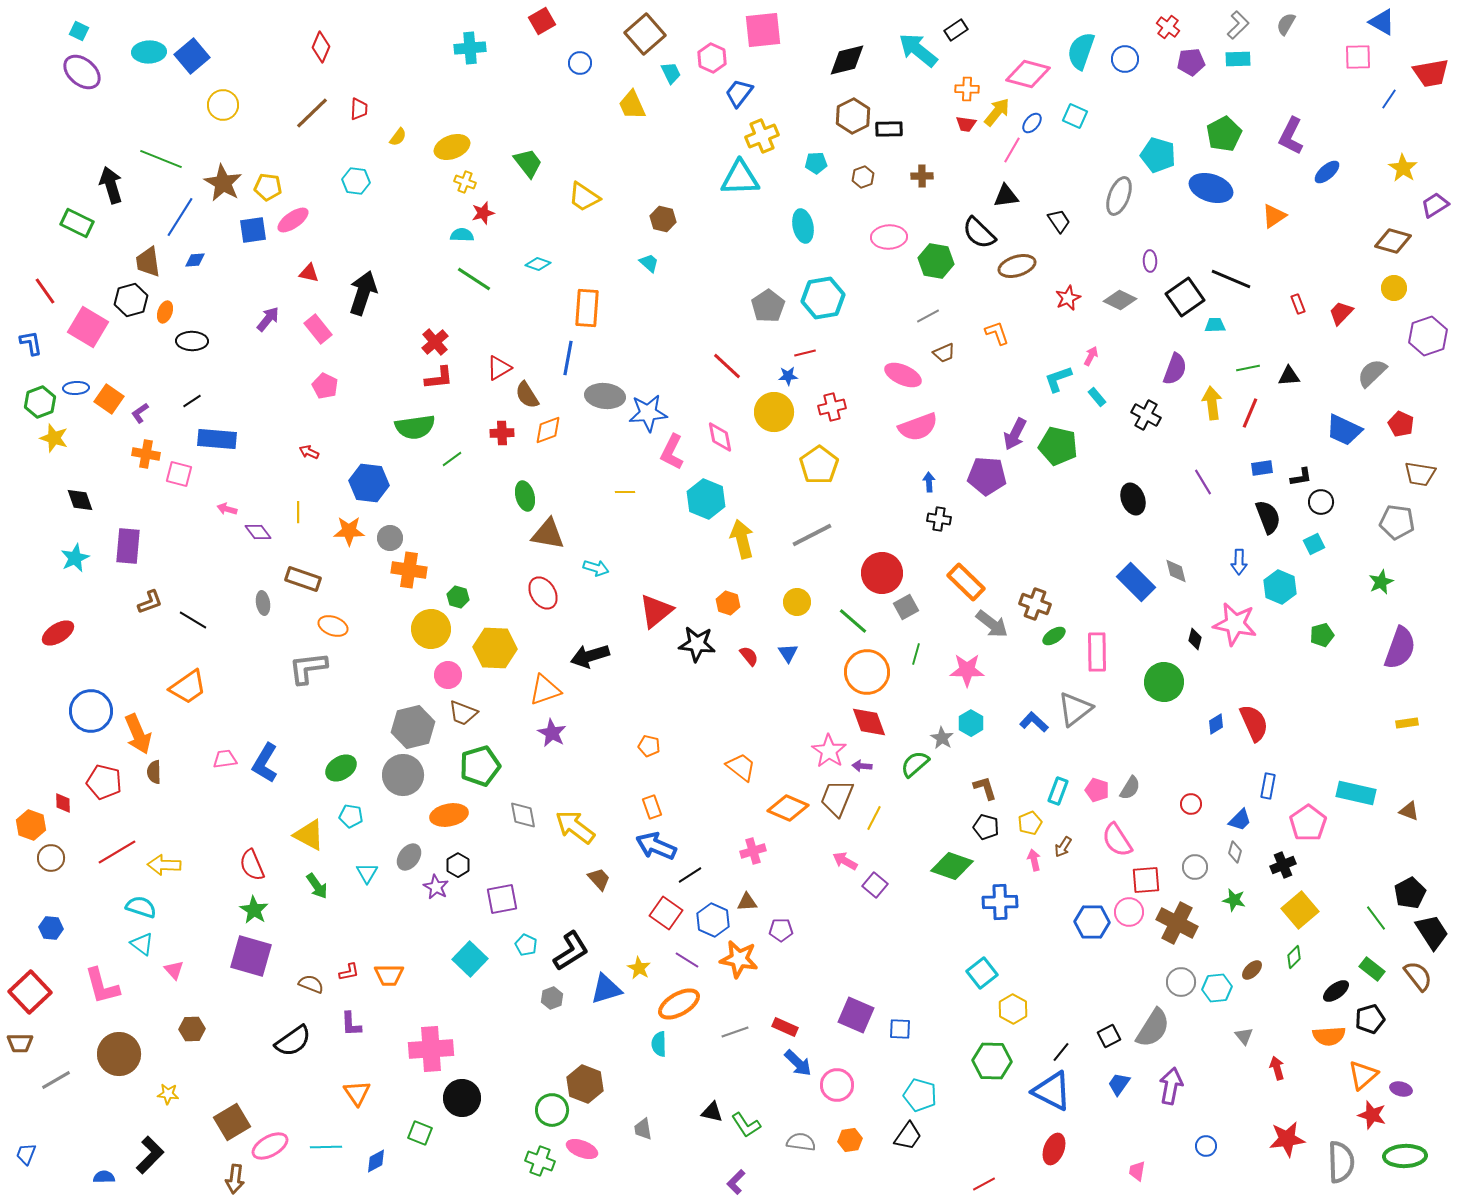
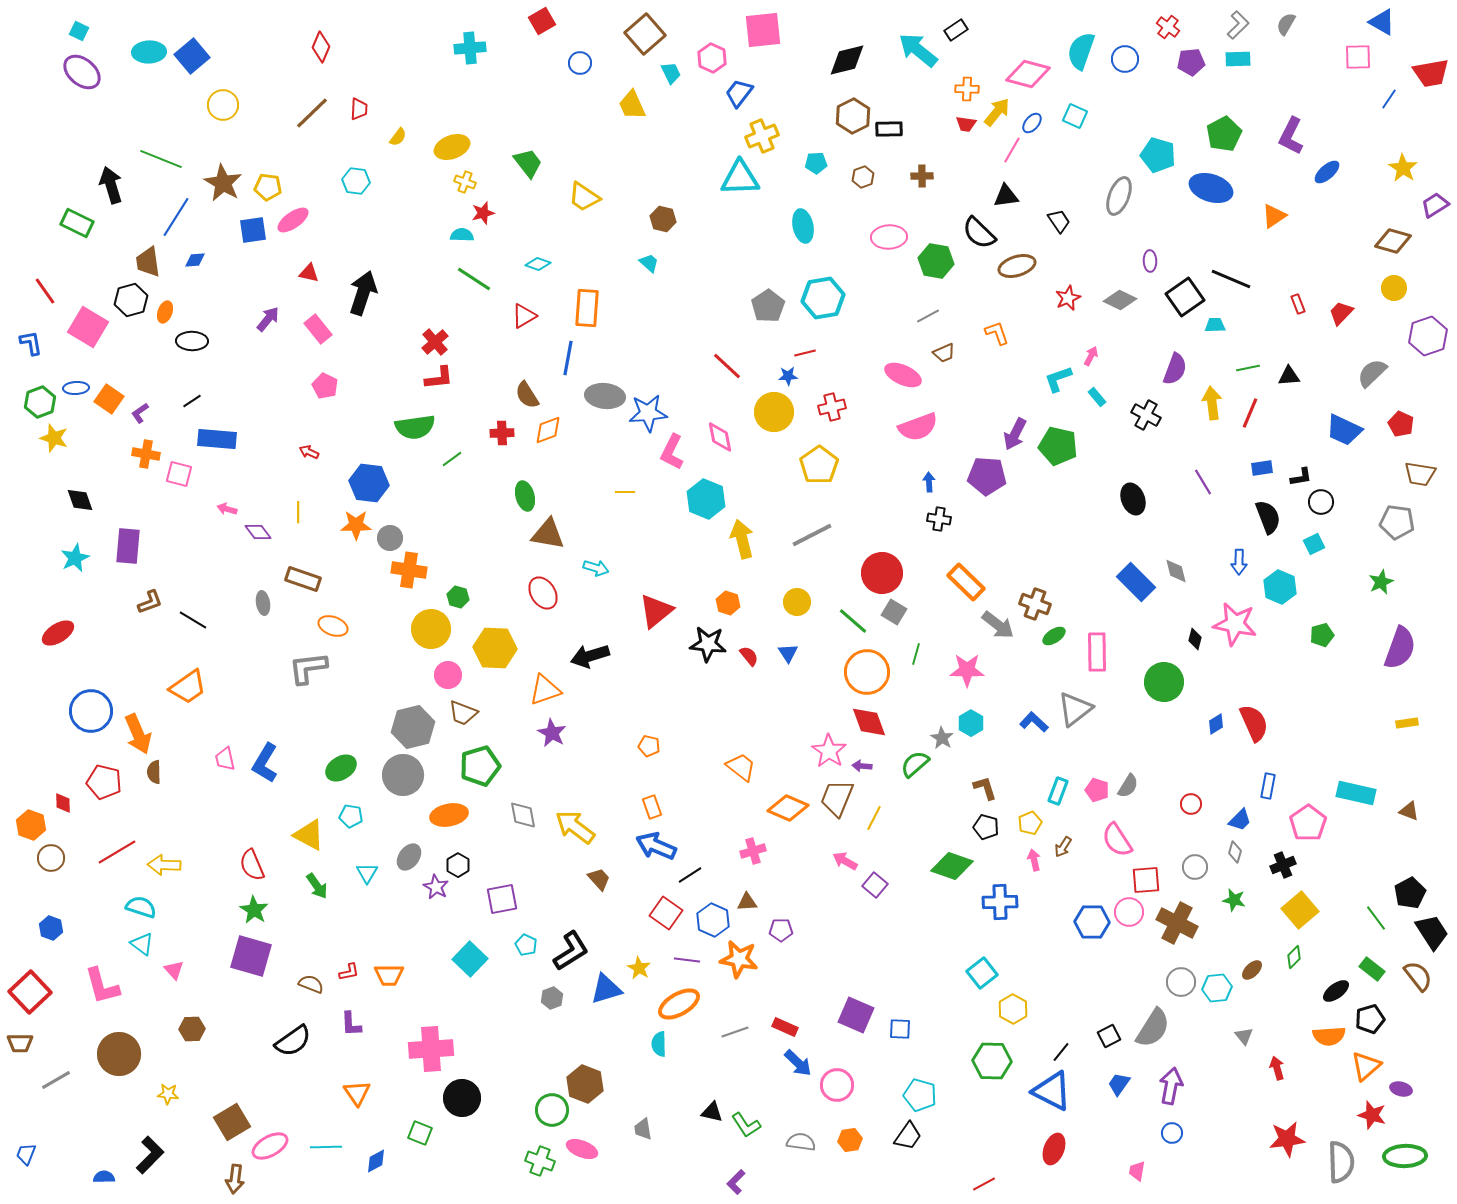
blue line at (180, 217): moved 4 px left
red triangle at (499, 368): moved 25 px right, 52 px up
orange star at (349, 531): moved 7 px right, 6 px up
gray square at (906, 607): moved 12 px left, 5 px down; rotated 30 degrees counterclockwise
gray arrow at (992, 624): moved 6 px right, 1 px down
black star at (697, 644): moved 11 px right
pink trapezoid at (225, 759): rotated 95 degrees counterclockwise
gray semicircle at (1130, 788): moved 2 px left, 2 px up
blue hexagon at (51, 928): rotated 15 degrees clockwise
purple line at (687, 960): rotated 25 degrees counterclockwise
orange triangle at (1363, 1075): moved 3 px right, 9 px up
blue circle at (1206, 1146): moved 34 px left, 13 px up
